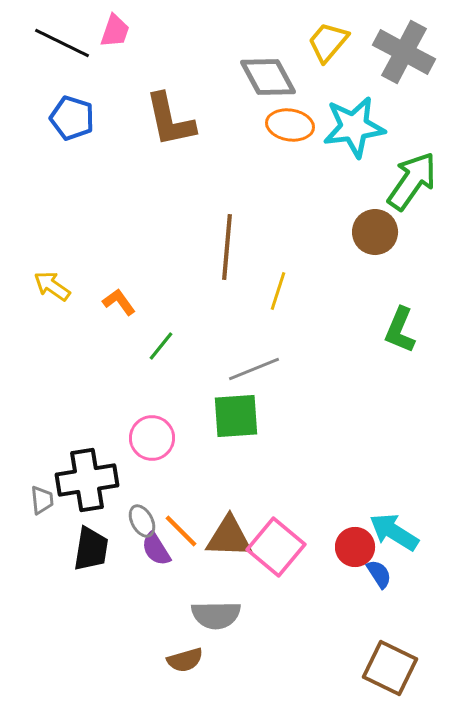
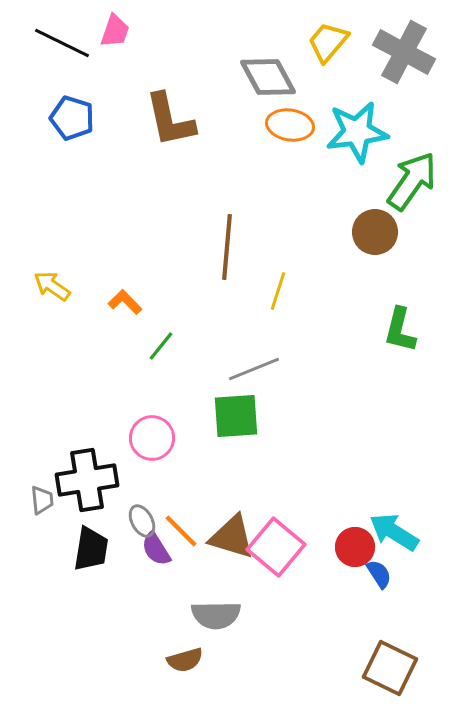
cyan star: moved 3 px right, 5 px down
orange L-shape: moved 6 px right; rotated 8 degrees counterclockwise
green L-shape: rotated 9 degrees counterclockwise
brown triangle: moved 3 px right; rotated 15 degrees clockwise
